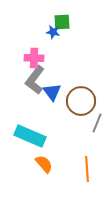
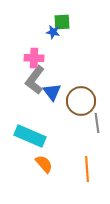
gray line: rotated 30 degrees counterclockwise
